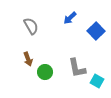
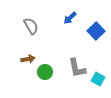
brown arrow: rotated 80 degrees counterclockwise
cyan square: moved 1 px right, 2 px up
